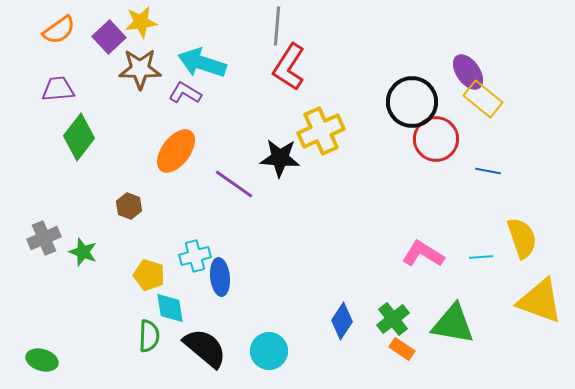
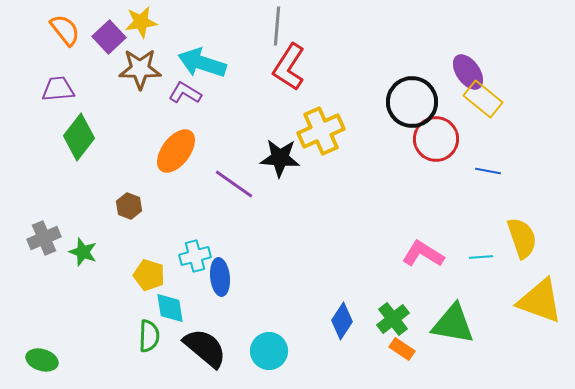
orange semicircle: moved 6 px right; rotated 92 degrees counterclockwise
